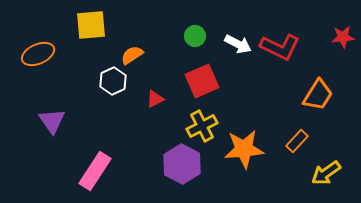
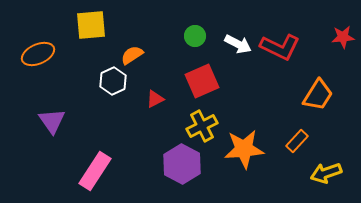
yellow arrow: rotated 16 degrees clockwise
